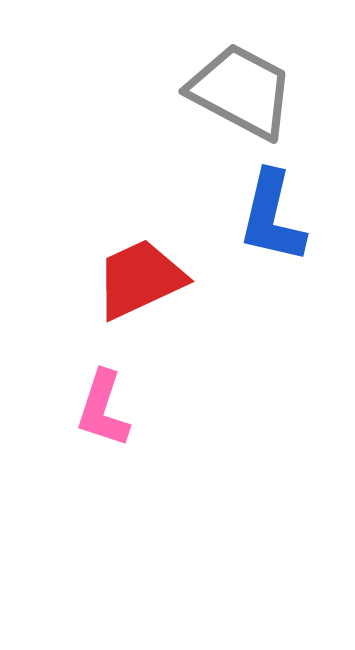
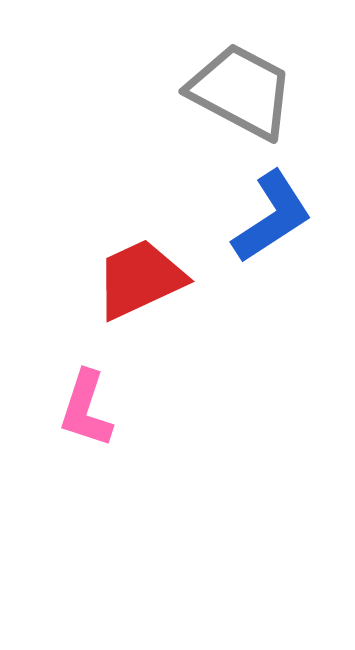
blue L-shape: rotated 136 degrees counterclockwise
pink L-shape: moved 17 px left
